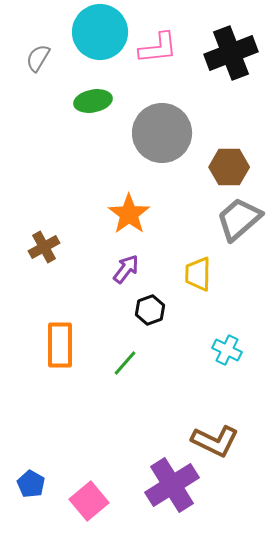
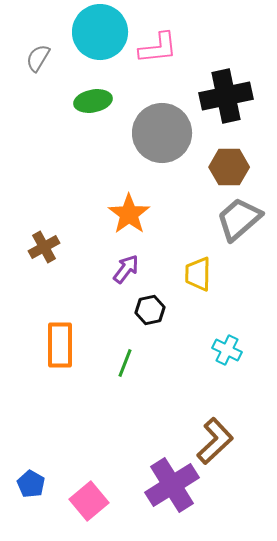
black cross: moved 5 px left, 43 px down; rotated 9 degrees clockwise
black hexagon: rotated 8 degrees clockwise
green line: rotated 20 degrees counterclockwise
brown L-shape: rotated 69 degrees counterclockwise
